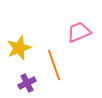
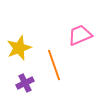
pink trapezoid: moved 1 px right, 3 px down
purple cross: moved 2 px left
